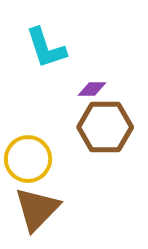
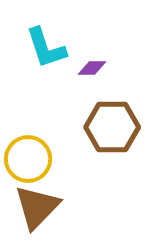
purple diamond: moved 21 px up
brown hexagon: moved 7 px right
brown triangle: moved 2 px up
